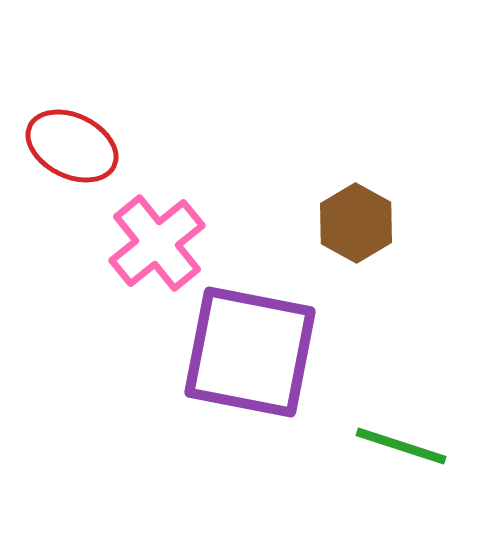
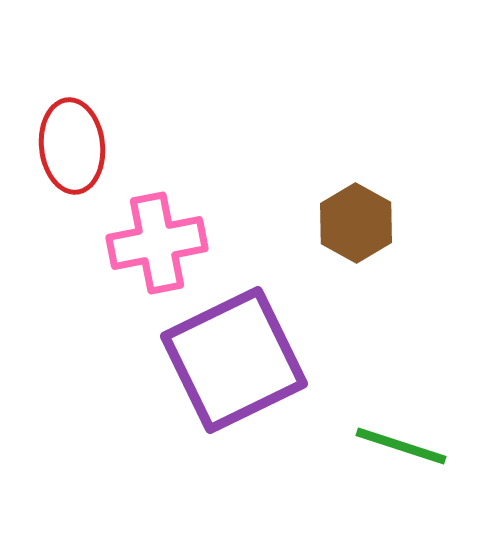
red ellipse: rotated 58 degrees clockwise
pink cross: rotated 28 degrees clockwise
purple square: moved 16 px left, 8 px down; rotated 37 degrees counterclockwise
